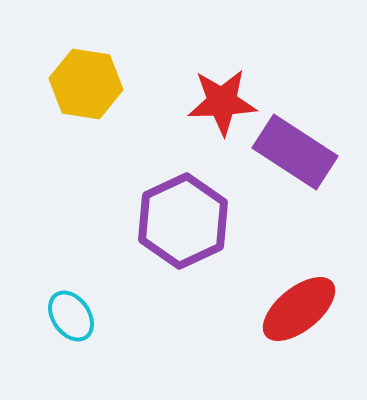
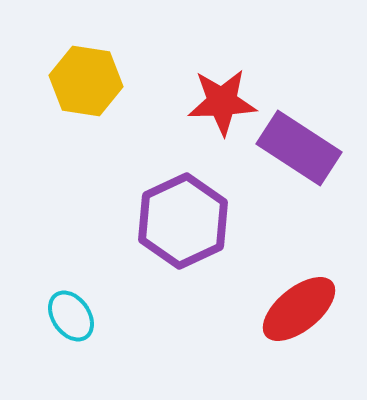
yellow hexagon: moved 3 px up
purple rectangle: moved 4 px right, 4 px up
